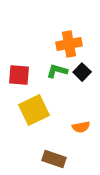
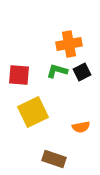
black square: rotated 18 degrees clockwise
yellow square: moved 1 px left, 2 px down
